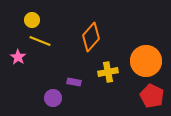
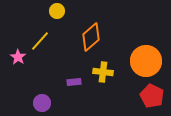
yellow circle: moved 25 px right, 9 px up
orange diamond: rotated 8 degrees clockwise
yellow line: rotated 70 degrees counterclockwise
yellow cross: moved 5 px left; rotated 18 degrees clockwise
purple rectangle: rotated 16 degrees counterclockwise
purple circle: moved 11 px left, 5 px down
